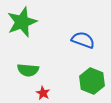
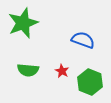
green star: moved 1 px right, 1 px down
green hexagon: moved 2 px left, 1 px down
red star: moved 19 px right, 22 px up
